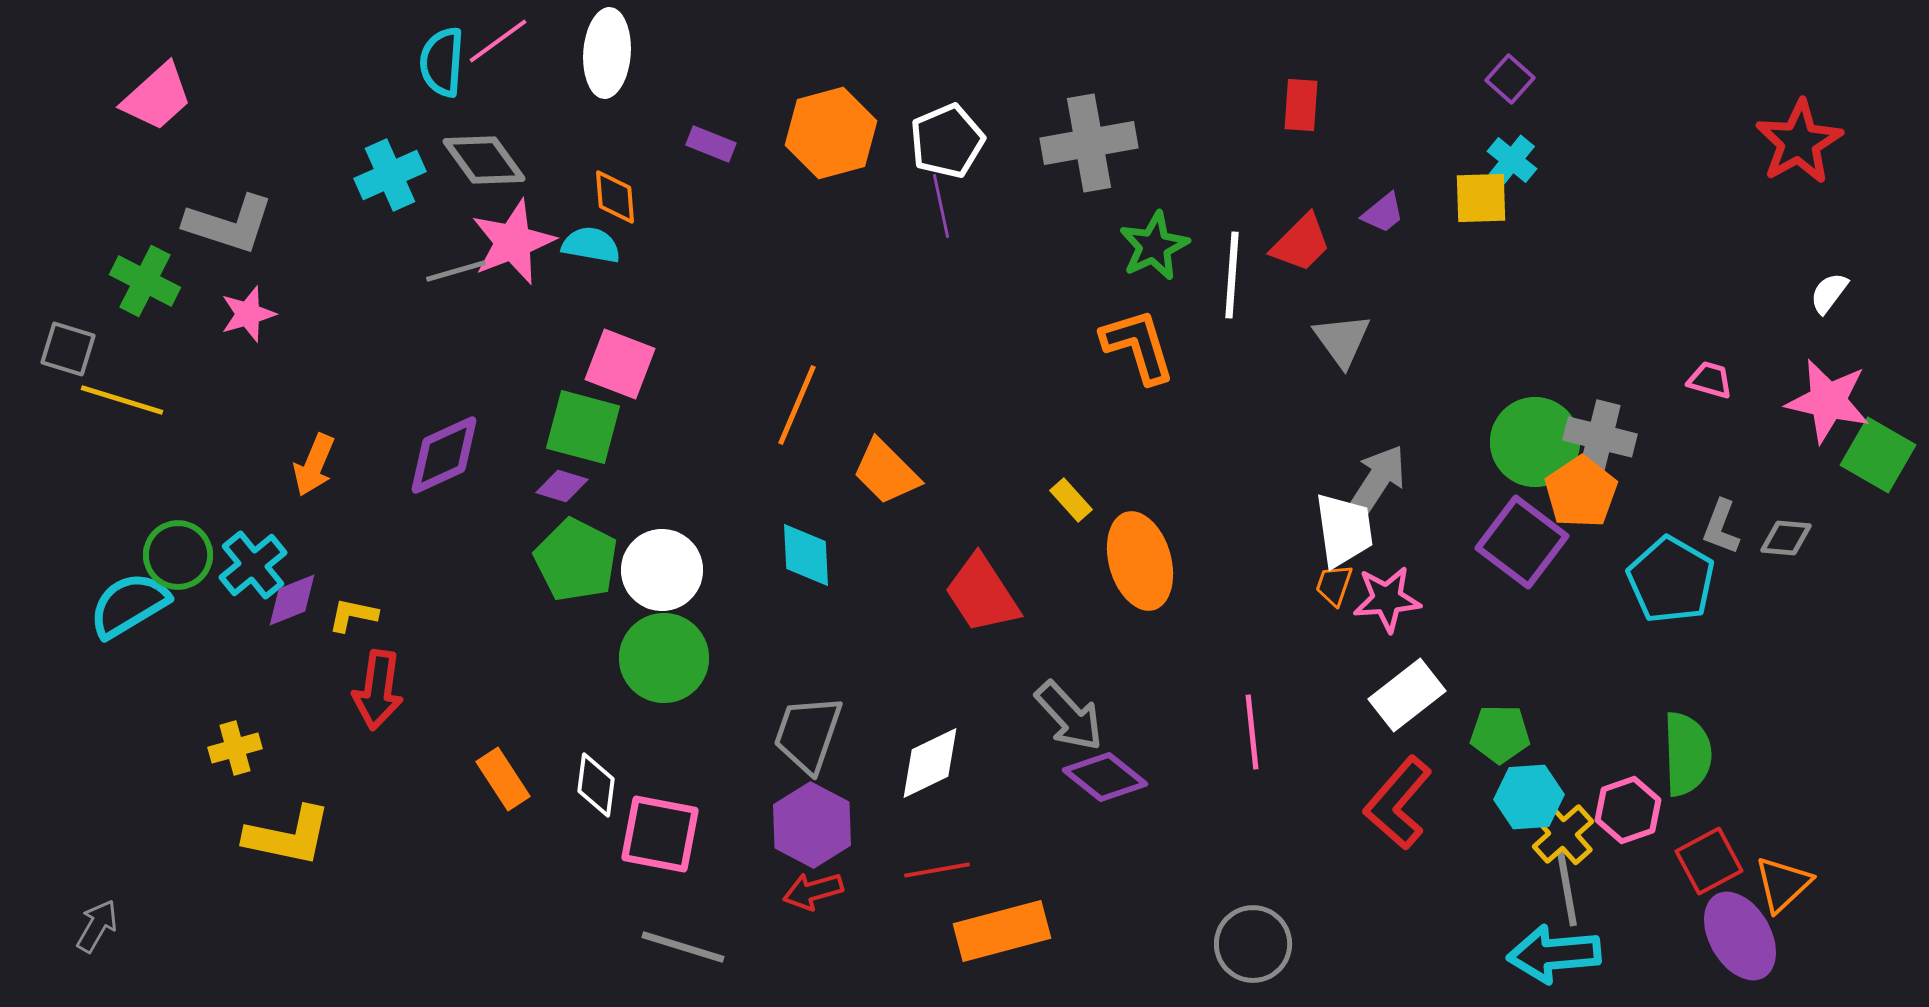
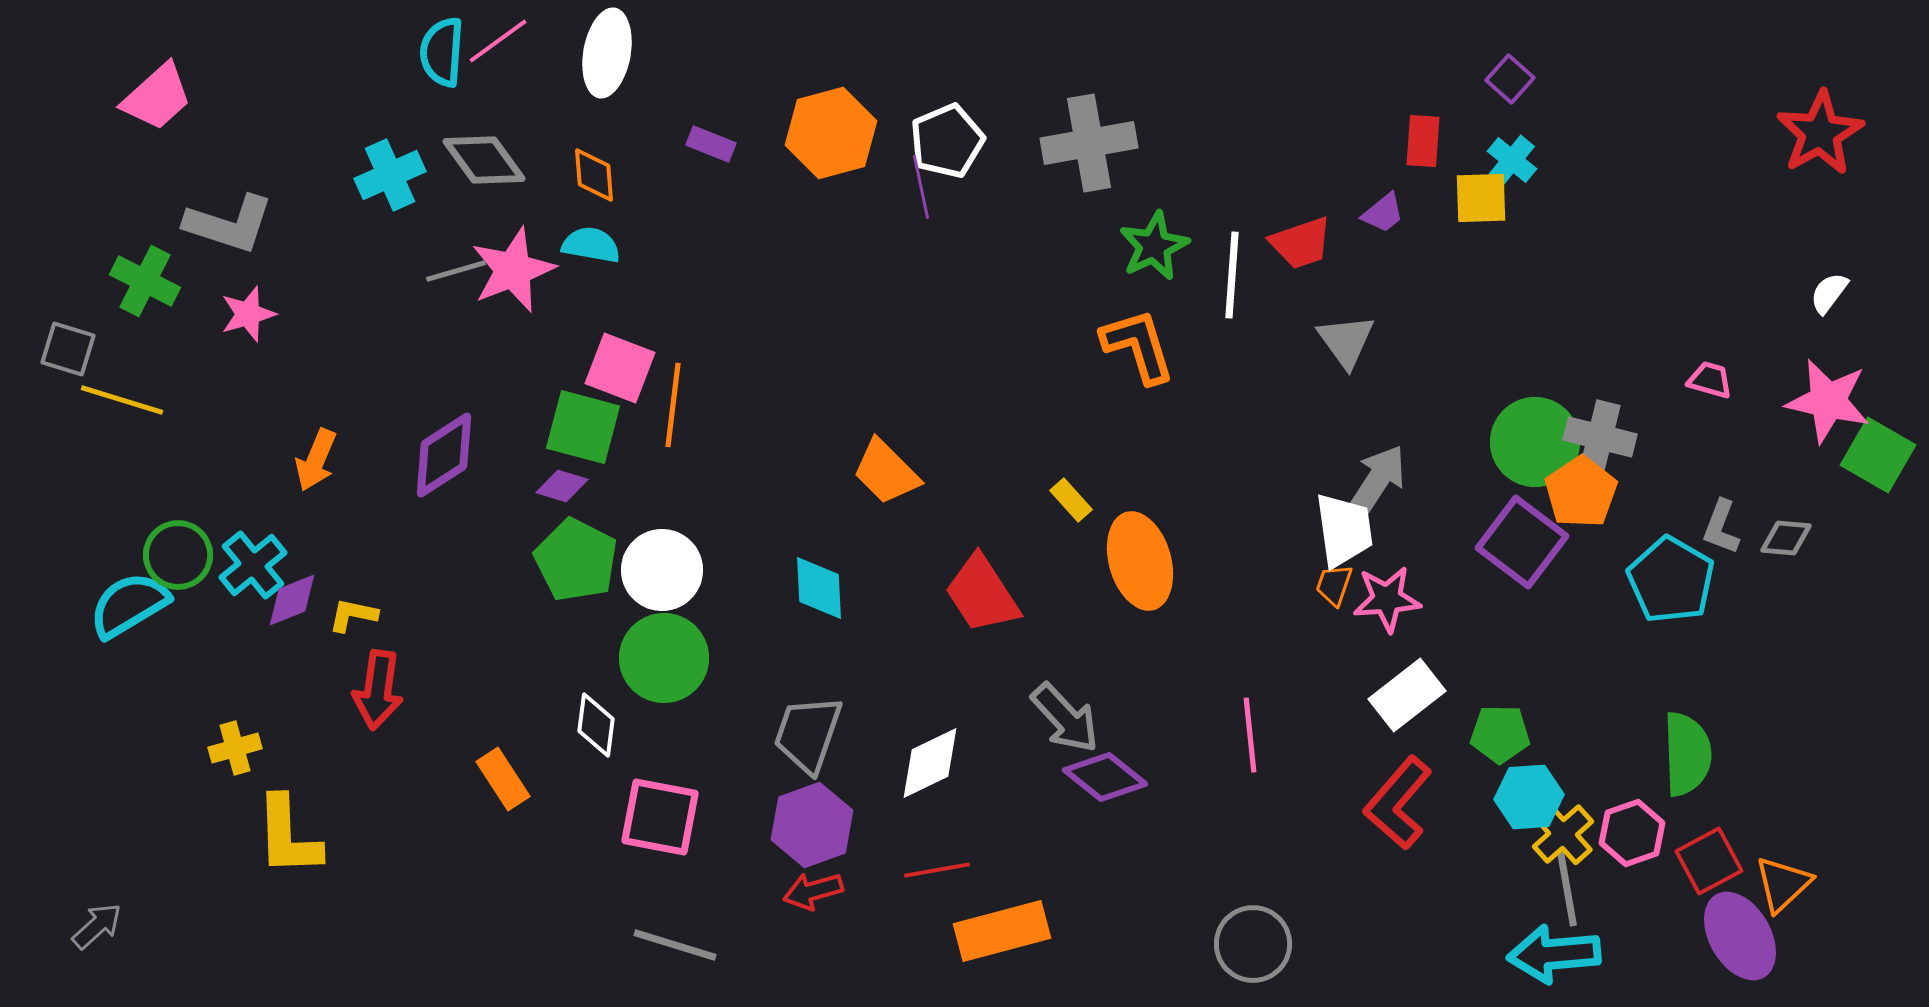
white ellipse at (607, 53): rotated 6 degrees clockwise
cyan semicircle at (442, 62): moved 10 px up
red rectangle at (1301, 105): moved 122 px right, 36 px down
red star at (1799, 142): moved 21 px right, 9 px up
orange diamond at (615, 197): moved 21 px left, 22 px up
purple line at (941, 206): moved 20 px left, 19 px up
pink star at (513, 242): moved 28 px down
red trapezoid at (1301, 243): rotated 26 degrees clockwise
gray triangle at (1342, 340): moved 4 px right, 1 px down
pink square at (620, 364): moved 4 px down
orange line at (797, 405): moved 124 px left; rotated 16 degrees counterclockwise
purple diamond at (444, 455): rotated 8 degrees counterclockwise
orange arrow at (314, 465): moved 2 px right, 5 px up
cyan diamond at (806, 555): moved 13 px right, 33 px down
gray arrow at (1069, 716): moved 4 px left, 2 px down
pink line at (1252, 732): moved 2 px left, 3 px down
white diamond at (596, 785): moved 60 px up
pink hexagon at (1628, 810): moved 4 px right, 23 px down
purple hexagon at (812, 825): rotated 12 degrees clockwise
pink square at (660, 834): moved 17 px up
yellow L-shape at (288, 836): rotated 76 degrees clockwise
gray arrow at (97, 926): rotated 18 degrees clockwise
gray line at (683, 947): moved 8 px left, 2 px up
